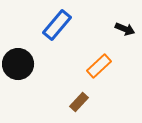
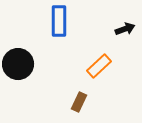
blue rectangle: moved 2 px right, 4 px up; rotated 40 degrees counterclockwise
black arrow: rotated 42 degrees counterclockwise
brown rectangle: rotated 18 degrees counterclockwise
